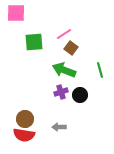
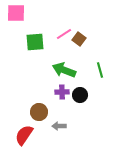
green square: moved 1 px right
brown square: moved 8 px right, 9 px up
purple cross: moved 1 px right; rotated 16 degrees clockwise
brown circle: moved 14 px right, 7 px up
gray arrow: moved 1 px up
red semicircle: rotated 115 degrees clockwise
